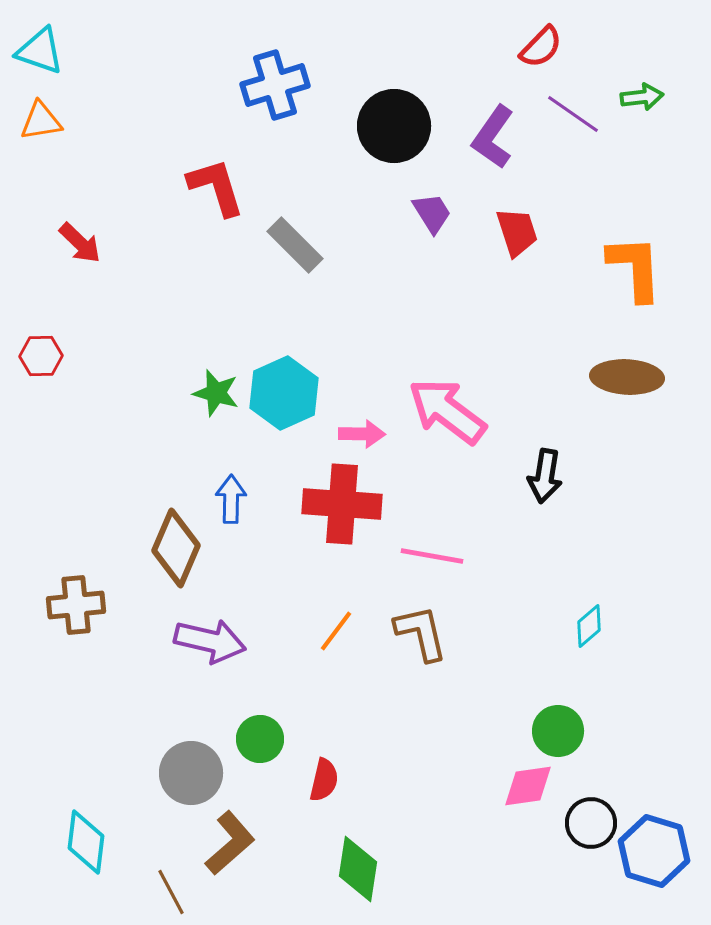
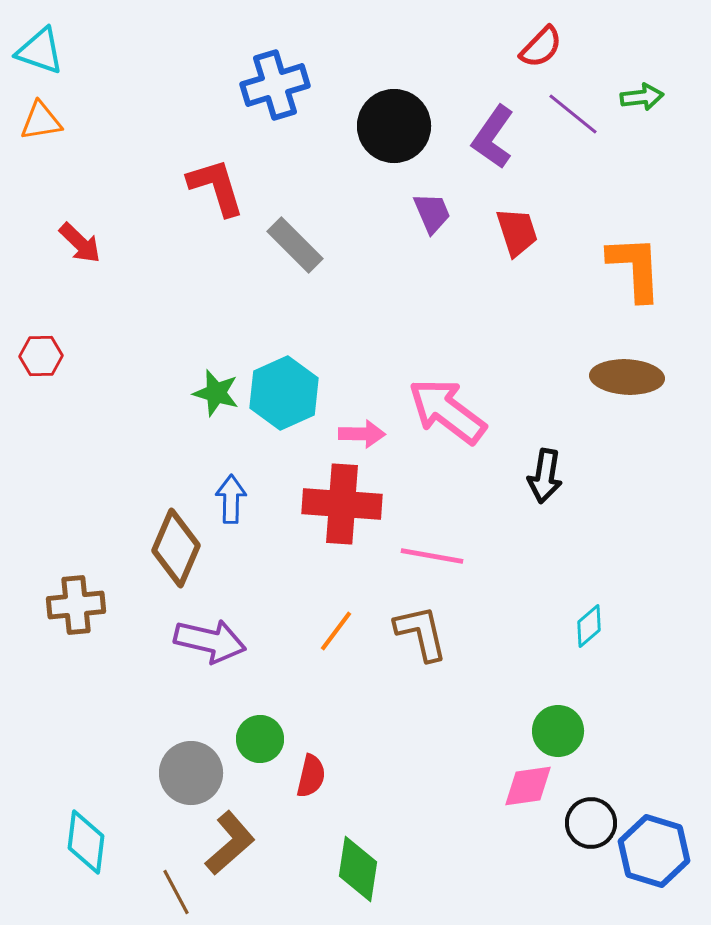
purple line at (573, 114): rotated 4 degrees clockwise
purple trapezoid at (432, 213): rotated 9 degrees clockwise
red semicircle at (324, 780): moved 13 px left, 4 px up
brown line at (171, 892): moved 5 px right
